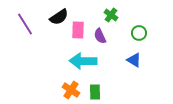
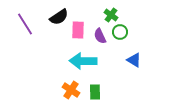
green circle: moved 19 px left, 1 px up
